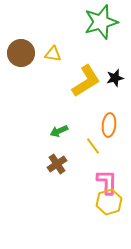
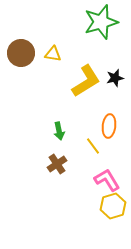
orange ellipse: moved 1 px down
green arrow: rotated 78 degrees counterclockwise
pink L-shape: moved 2 px up; rotated 32 degrees counterclockwise
yellow hexagon: moved 4 px right, 4 px down
